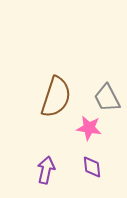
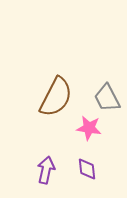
brown semicircle: rotated 9 degrees clockwise
purple diamond: moved 5 px left, 2 px down
